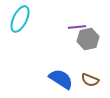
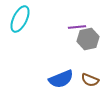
blue semicircle: rotated 125 degrees clockwise
